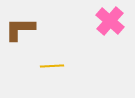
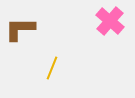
yellow line: moved 2 px down; rotated 65 degrees counterclockwise
